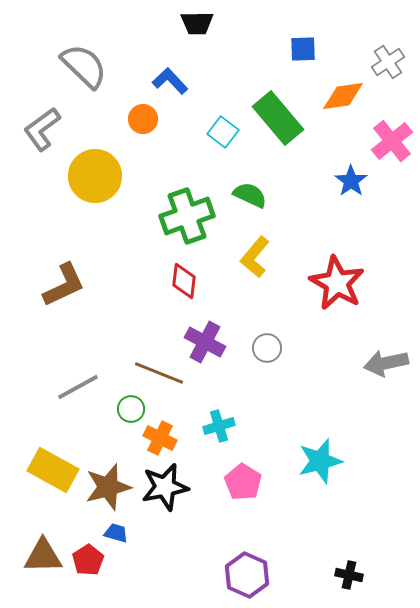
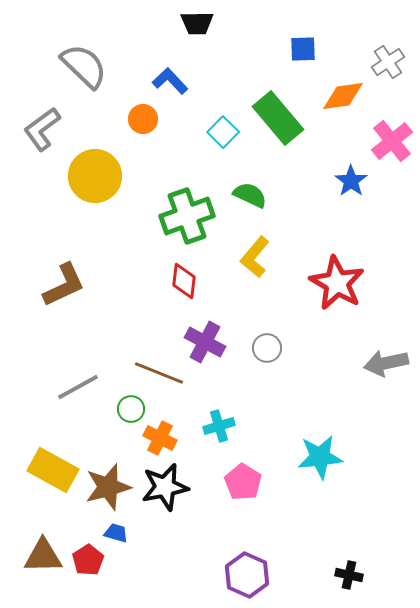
cyan square: rotated 8 degrees clockwise
cyan star: moved 4 px up; rotated 9 degrees clockwise
